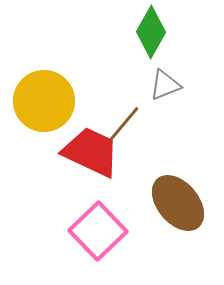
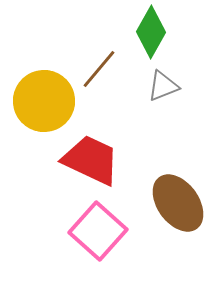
gray triangle: moved 2 px left, 1 px down
brown line: moved 24 px left, 56 px up
red trapezoid: moved 8 px down
brown ellipse: rotated 4 degrees clockwise
pink square: rotated 4 degrees counterclockwise
